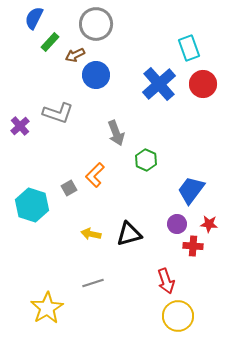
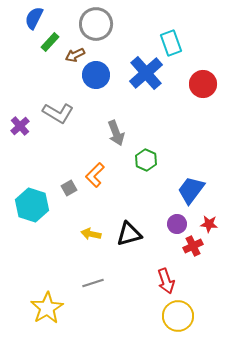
cyan rectangle: moved 18 px left, 5 px up
blue cross: moved 13 px left, 11 px up
gray L-shape: rotated 12 degrees clockwise
red cross: rotated 30 degrees counterclockwise
